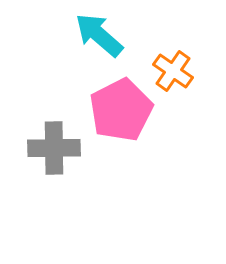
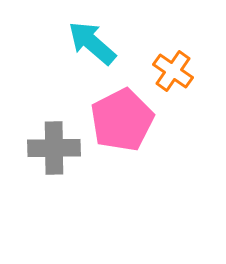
cyan arrow: moved 7 px left, 8 px down
pink pentagon: moved 1 px right, 10 px down
